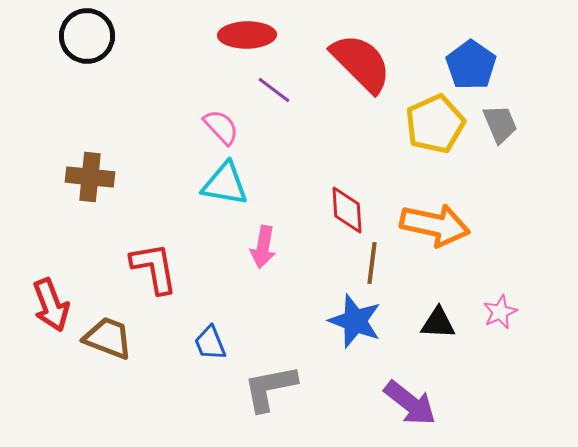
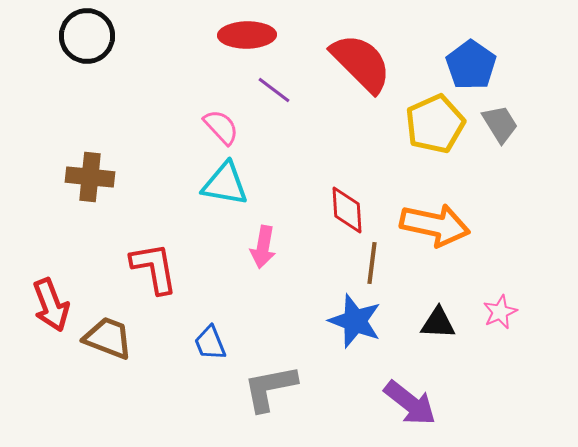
gray trapezoid: rotated 9 degrees counterclockwise
